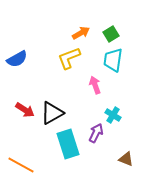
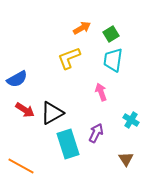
orange arrow: moved 1 px right, 5 px up
blue semicircle: moved 20 px down
pink arrow: moved 6 px right, 7 px down
cyan cross: moved 18 px right, 5 px down
brown triangle: rotated 35 degrees clockwise
orange line: moved 1 px down
